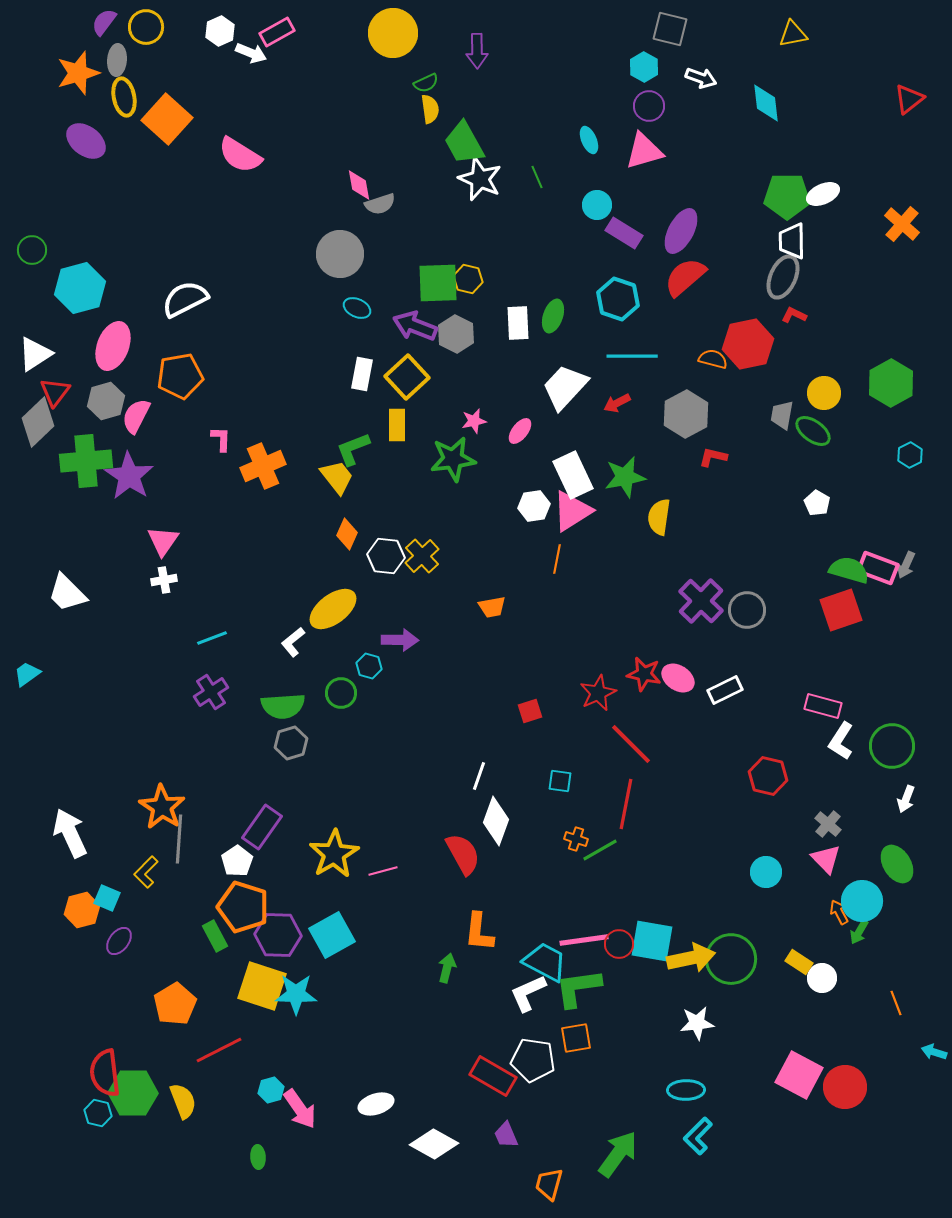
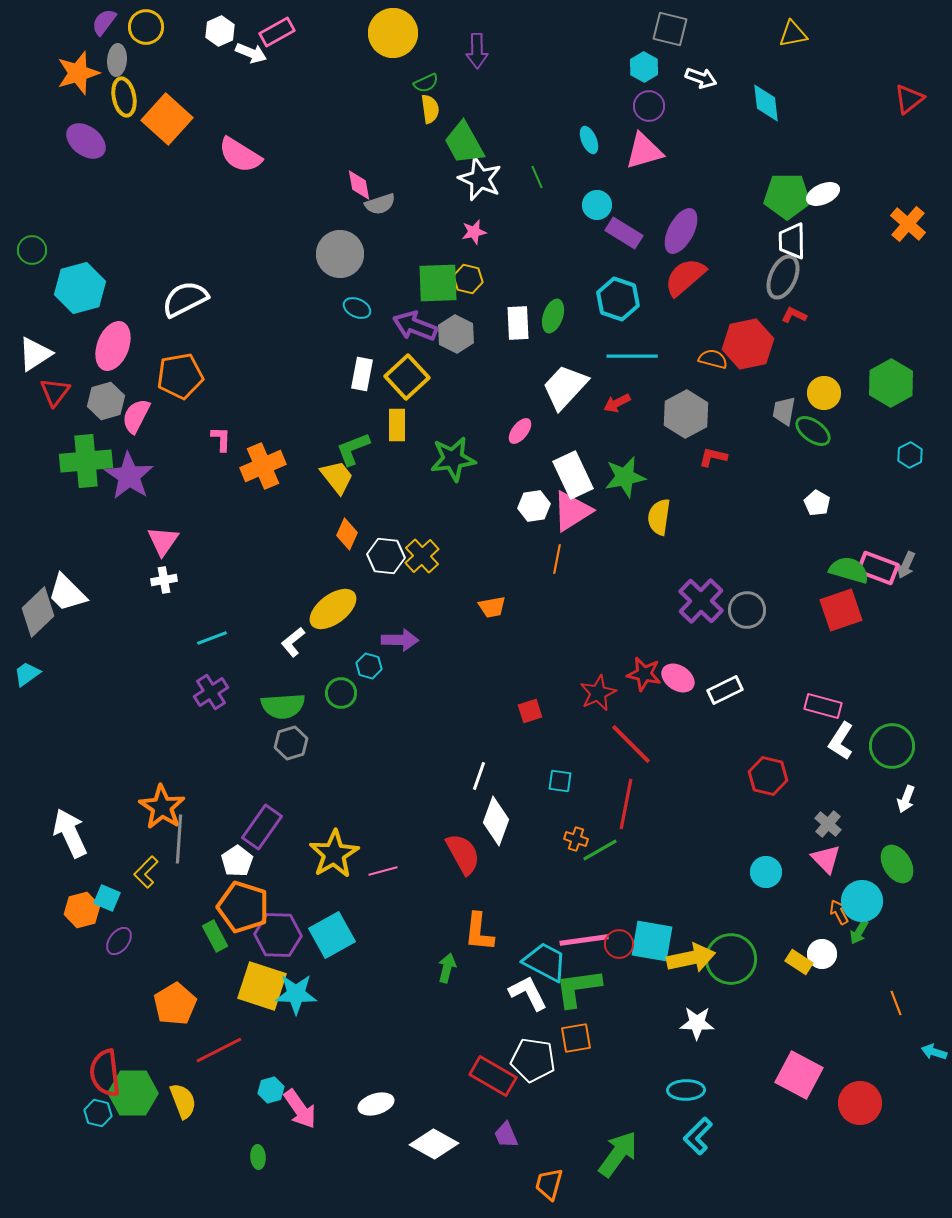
orange cross at (902, 224): moved 6 px right
gray trapezoid at (782, 415): moved 2 px right, 4 px up
pink star at (474, 421): moved 189 px up
gray diamond at (38, 422): moved 190 px down
white circle at (822, 978): moved 24 px up
white L-shape at (528, 993): rotated 87 degrees clockwise
white star at (697, 1023): rotated 8 degrees clockwise
red circle at (845, 1087): moved 15 px right, 16 px down
